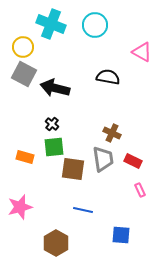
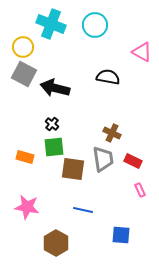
pink star: moved 7 px right; rotated 25 degrees clockwise
